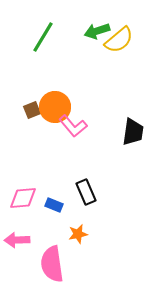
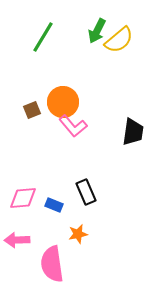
green arrow: rotated 45 degrees counterclockwise
orange circle: moved 8 px right, 5 px up
